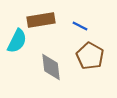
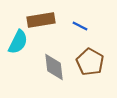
cyan semicircle: moved 1 px right, 1 px down
brown pentagon: moved 6 px down
gray diamond: moved 3 px right
